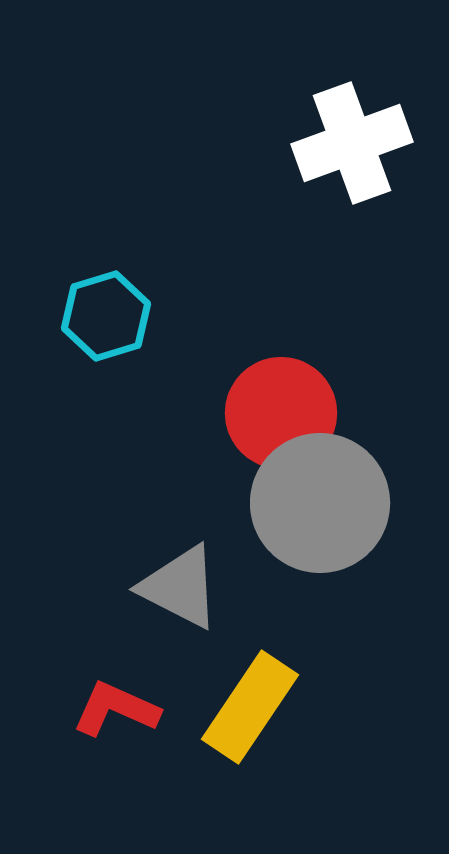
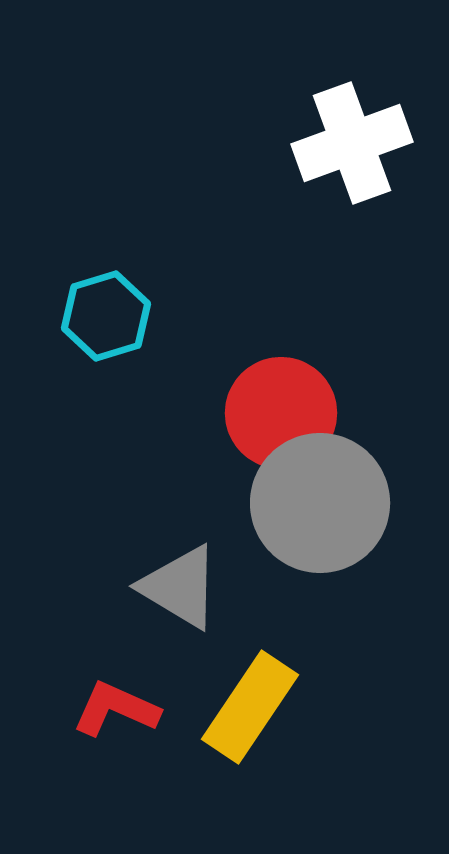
gray triangle: rotated 4 degrees clockwise
